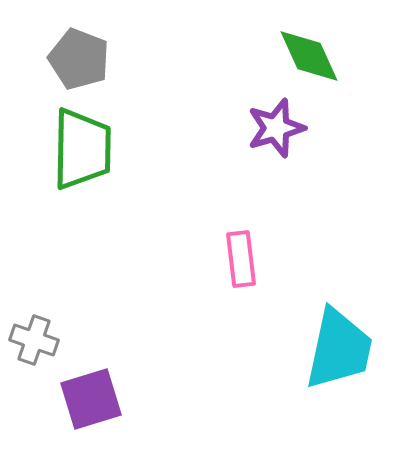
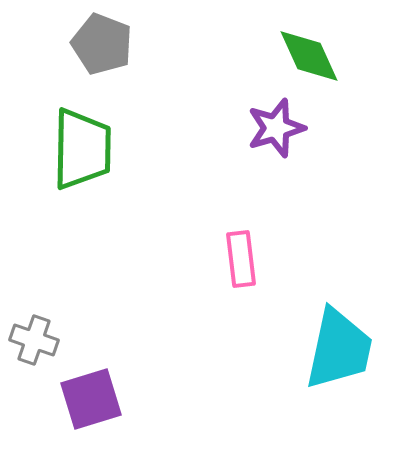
gray pentagon: moved 23 px right, 15 px up
